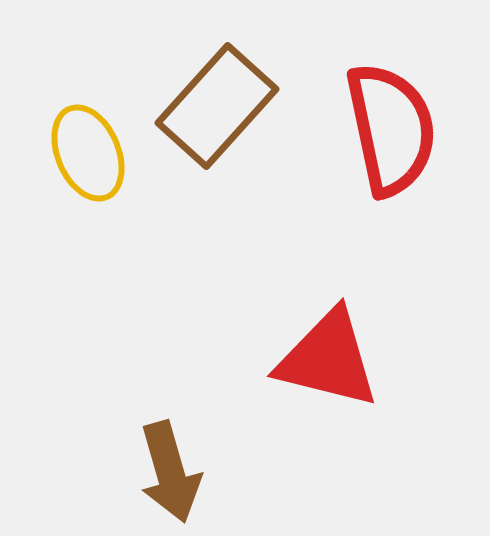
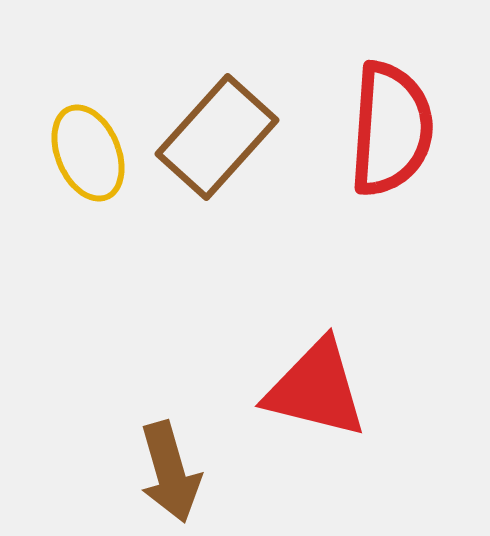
brown rectangle: moved 31 px down
red semicircle: rotated 16 degrees clockwise
red triangle: moved 12 px left, 30 px down
